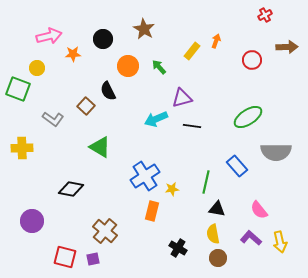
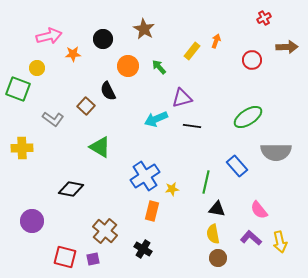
red cross: moved 1 px left, 3 px down
black cross: moved 35 px left, 1 px down
